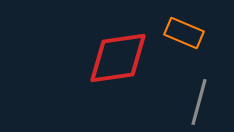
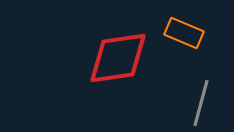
gray line: moved 2 px right, 1 px down
